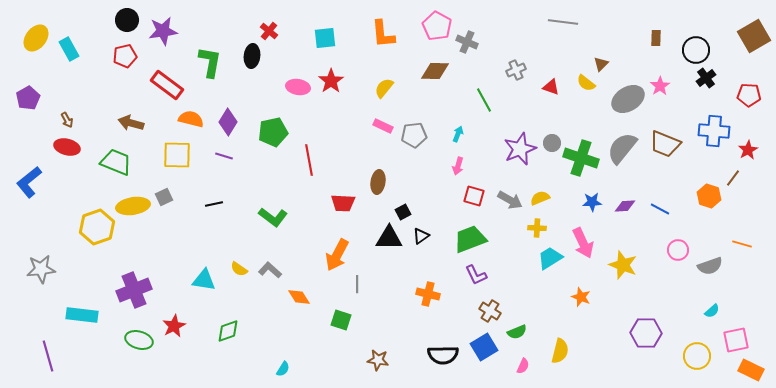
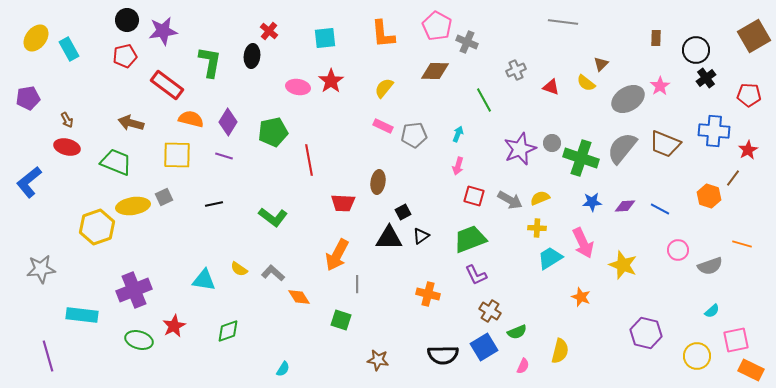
purple pentagon at (28, 98): rotated 20 degrees clockwise
gray L-shape at (270, 270): moved 3 px right, 3 px down
purple hexagon at (646, 333): rotated 12 degrees clockwise
